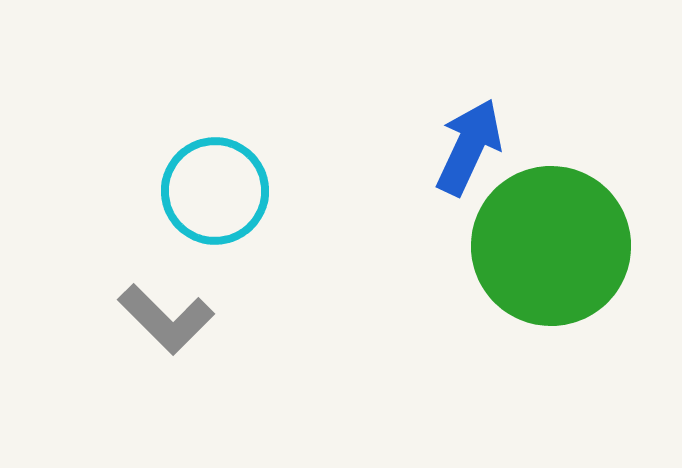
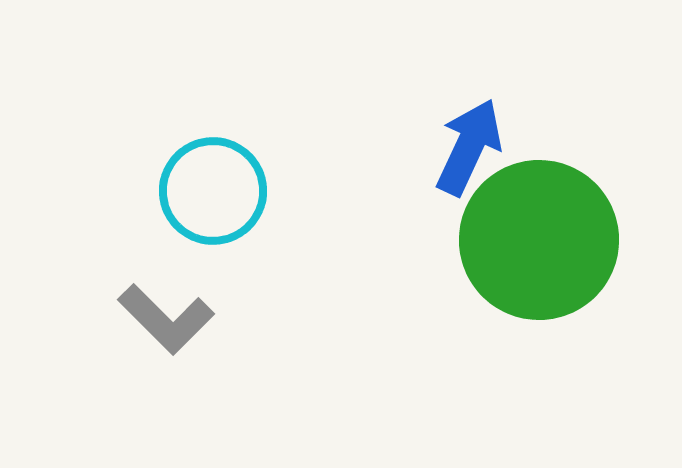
cyan circle: moved 2 px left
green circle: moved 12 px left, 6 px up
